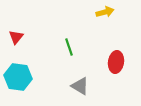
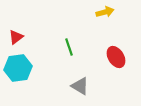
red triangle: rotated 14 degrees clockwise
red ellipse: moved 5 px up; rotated 40 degrees counterclockwise
cyan hexagon: moved 9 px up; rotated 16 degrees counterclockwise
